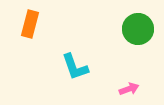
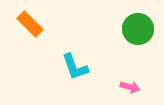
orange rectangle: rotated 60 degrees counterclockwise
pink arrow: moved 1 px right, 2 px up; rotated 36 degrees clockwise
